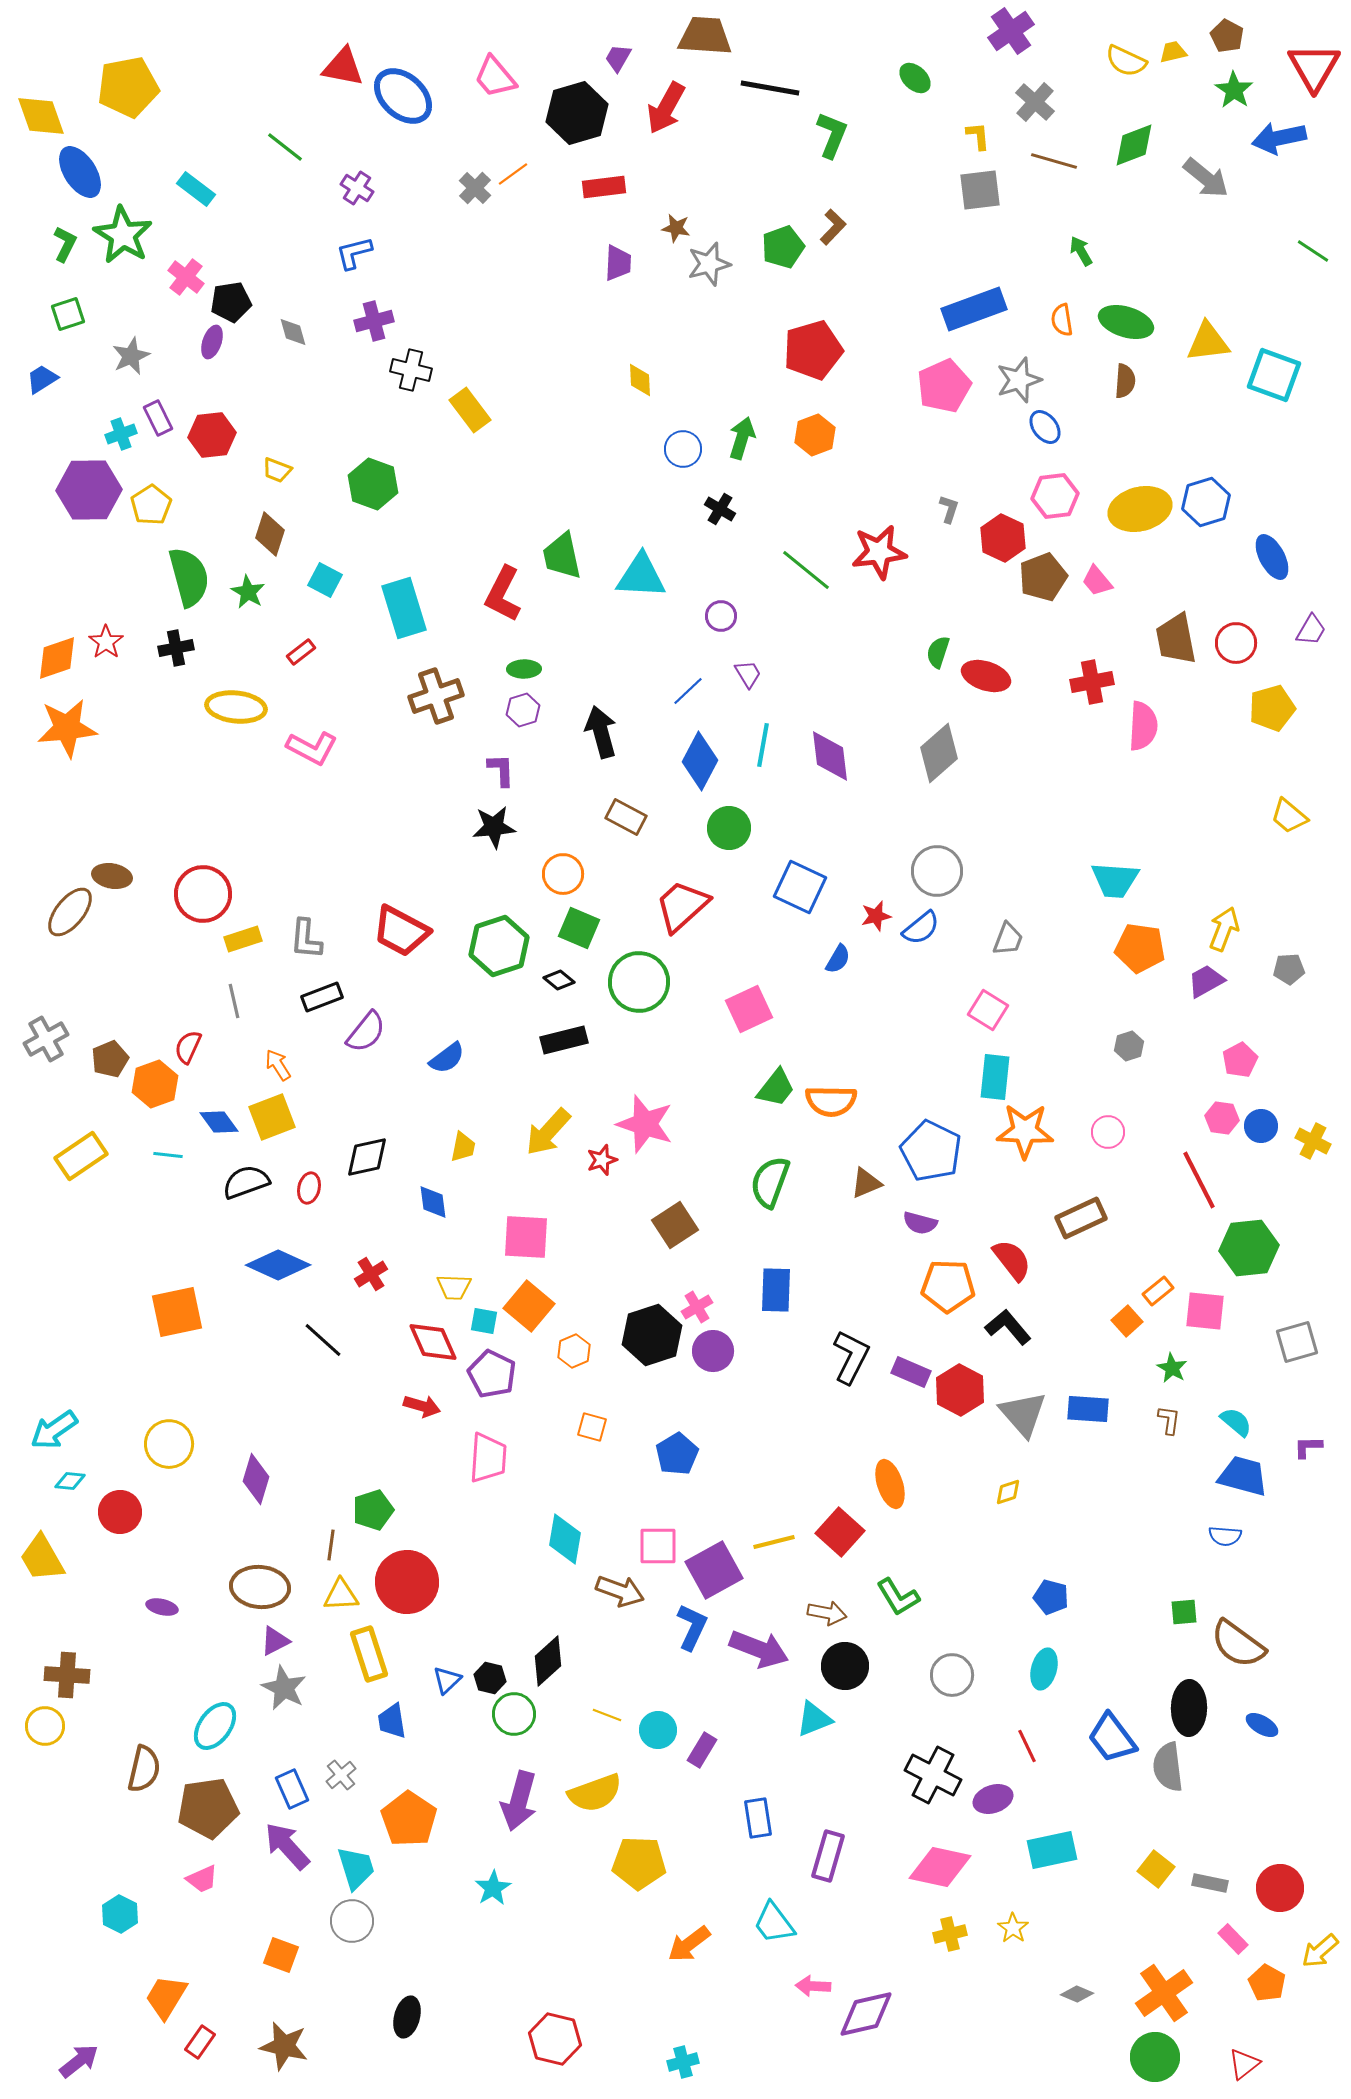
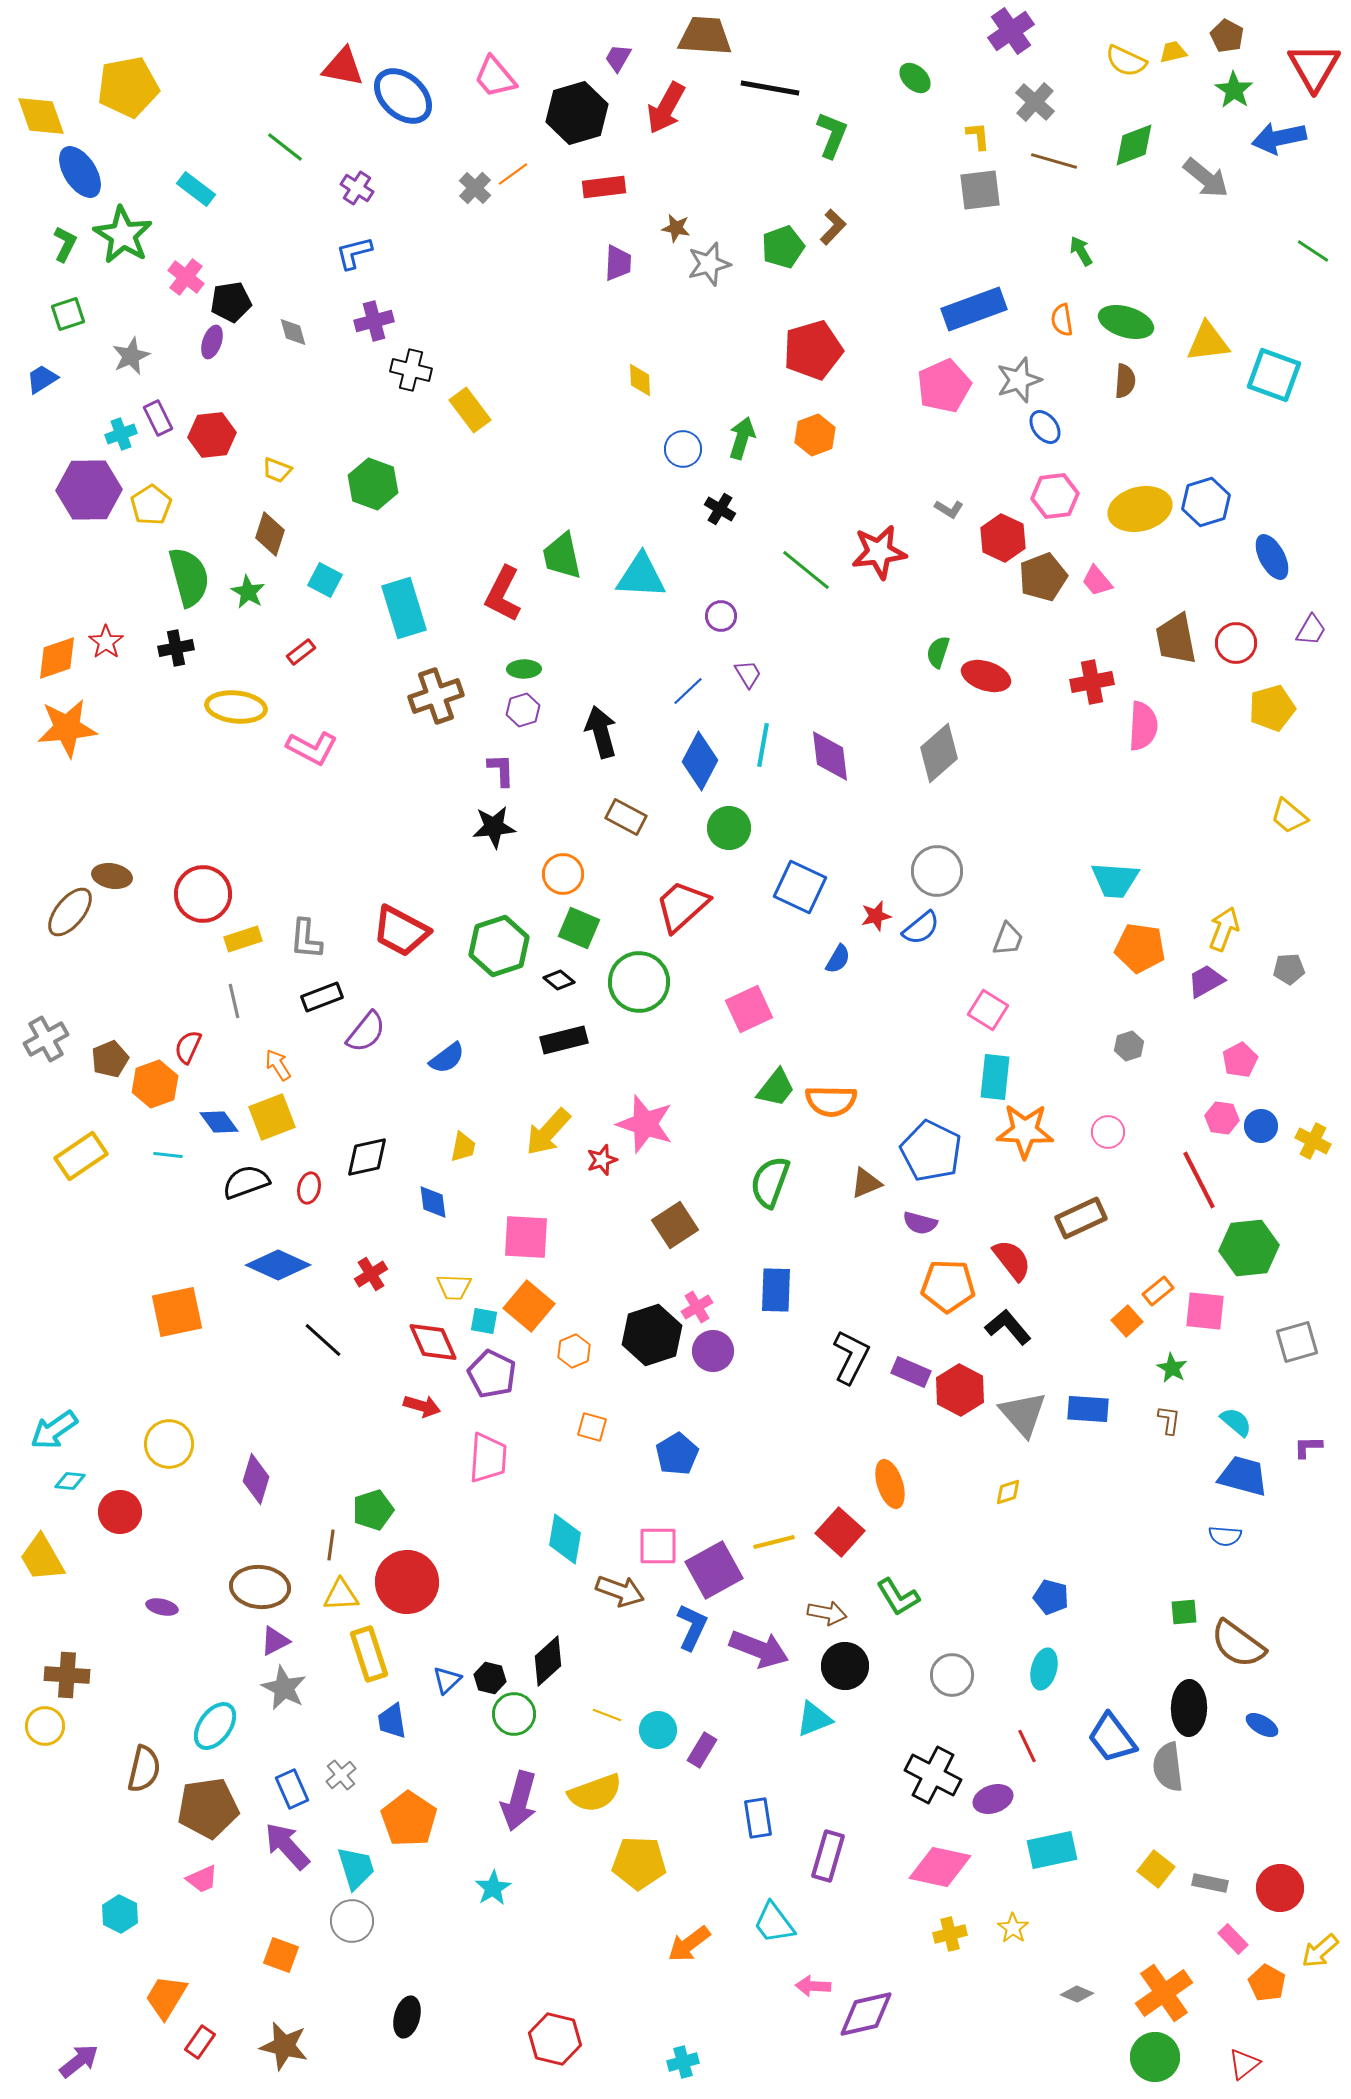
gray L-shape at (949, 509): rotated 104 degrees clockwise
